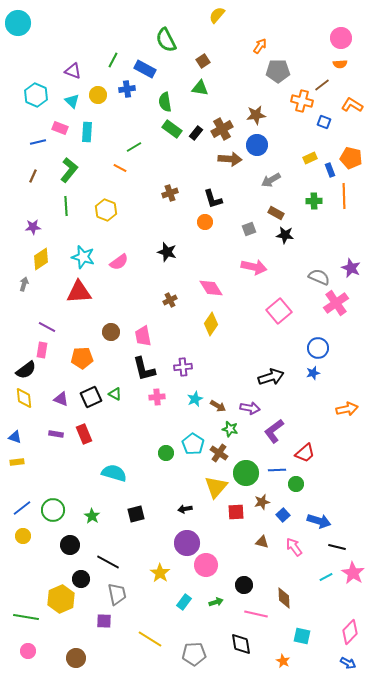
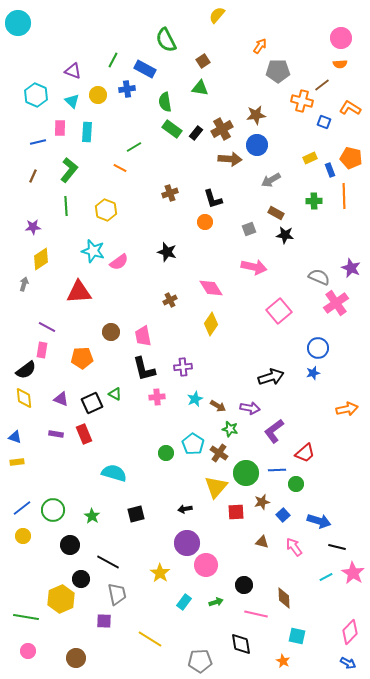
orange L-shape at (352, 105): moved 2 px left, 3 px down
pink rectangle at (60, 128): rotated 70 degrees clockwise
cyan star at (83, 257): moved 10 px right, 6 px up
black square at (91, 397): moved 1 px right, 6 px down
cyan square at (302, 636): moved 5 px left
gray pentagon at (194, 654): moved 6 px right, 7 px down
